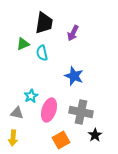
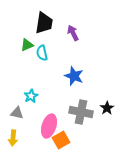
purple arrow: rotated 126 degrees clockwise
green triangle: moved 4 px right, 1 px down
pink ellipse: moved 16 px down
black star: moved 12 px right, 27 px up
